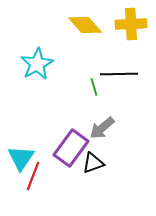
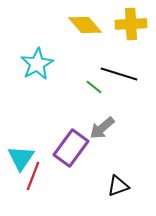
black line: rotated 18 degrees clockwise
green line: rotated 36 degrees counterclockwise
black triangle: moved 25 px right, 23 px down
